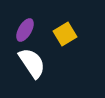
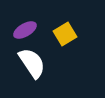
purple ellipse: rotated 30 degrees clockwise
